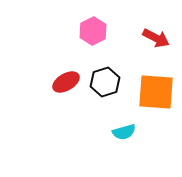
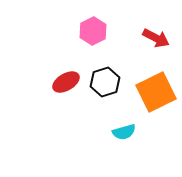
orange square: rotated 30 degrees counterclockwise
